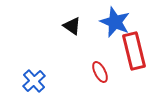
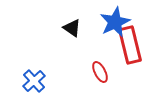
blue star: rotated 24 degrees clockwise
black triangle: moved 2 px down
red rectangle: moved 4 px left, 6 px up
